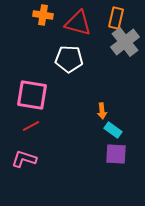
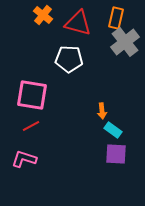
orange cross: rotated 30 degrees clockwise
